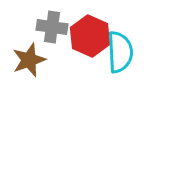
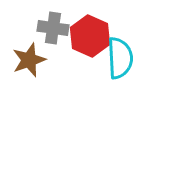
gray cross: moved 1 px right, 1 px down
cyan semicircle: moved 6 px down
